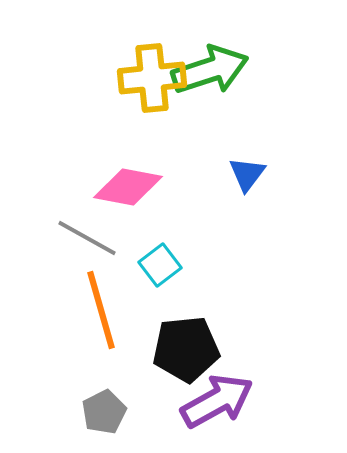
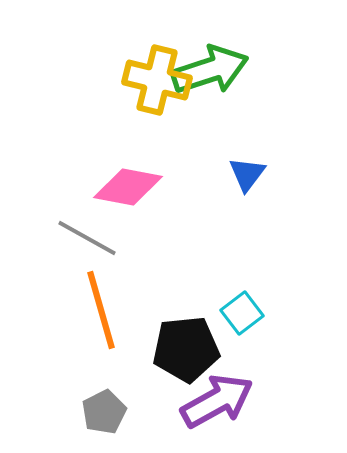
yellow cross: moved 5 px right, 2 px down; rotated 20 degrees clockwise
cyan square: moved 82 px right, 48 px down
